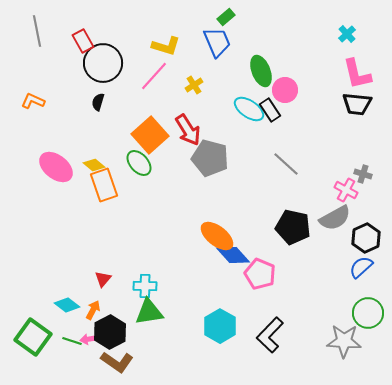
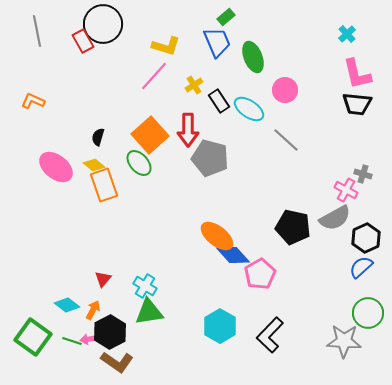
black circle at (103, 63): moved 39 px up
green ellipse at (261, 71): moved 8 px left, 14 px up
black semicircle at (98, 102): moved 35 px down
black rectangle at (270, 110): moved 51 px left, 9 px up
red arrow at (188, 130): rotated 32 degrees clockwise
gray line at (286, 164): moved 24 px up
pink pentagon at (260, 274): rotated 20 degrees clockwise
cyan cross at (145, 286): rotated 30 degrees clockwise
